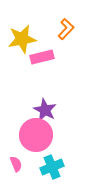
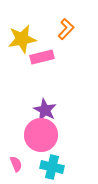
pink circle: moved 5 px right
cyan cross: rotated 35 degrees clockwise
